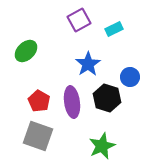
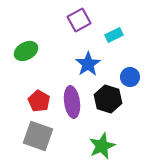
cyan rectangle: moved 6 px down
green ellipse: rotated 15 degrees clockwise
black hexagon: moved 1 px right, 1 px down
